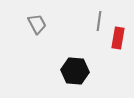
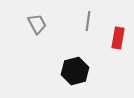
gray line: moved 11 px left
black hexagon: rotated 20 degrees counterclockwise
